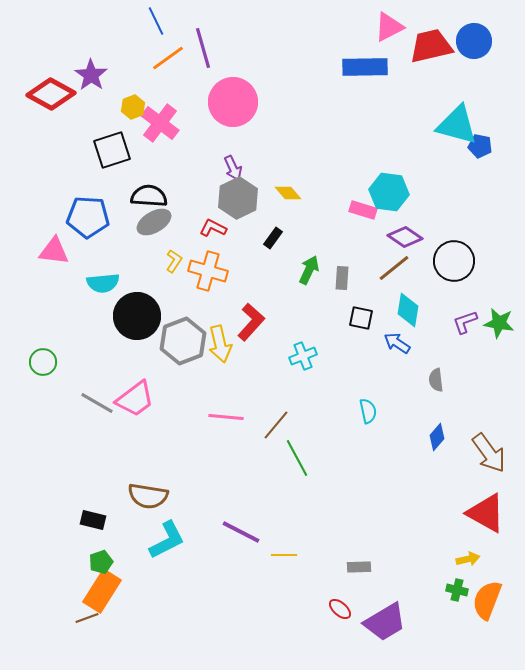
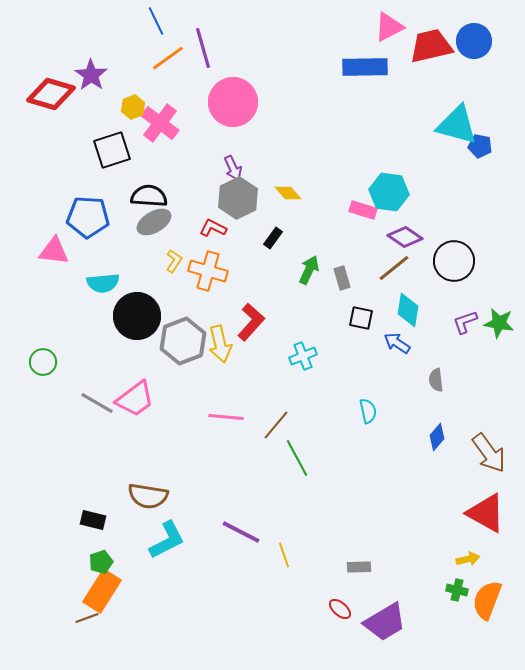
red diamond at (51, 94): rotated 12 degrees counterclockwise
gray rectangle at (342, 278): rotated 20 degrees counterclockwise
yellow line at (284, 555): rotated 70 degrees clockwise
